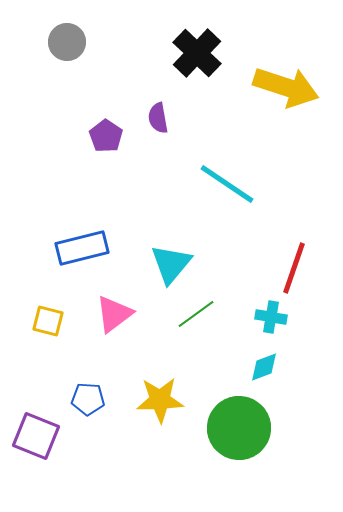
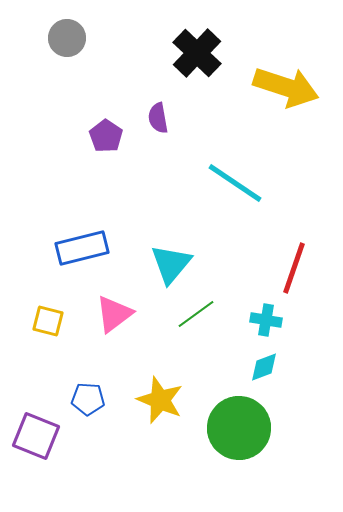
gray circle: moved 4 px up
cyan line: moved 8 px right, 1 px up
cyan cross: moved 5 px left, 3 px down
yellow star: rotated 24 degrees clockwise
